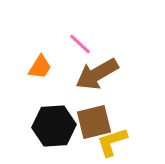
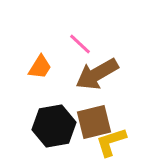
black hexagon: rotated 6 degrees counterclockwise
yellow L-shape: moved 1 px left
